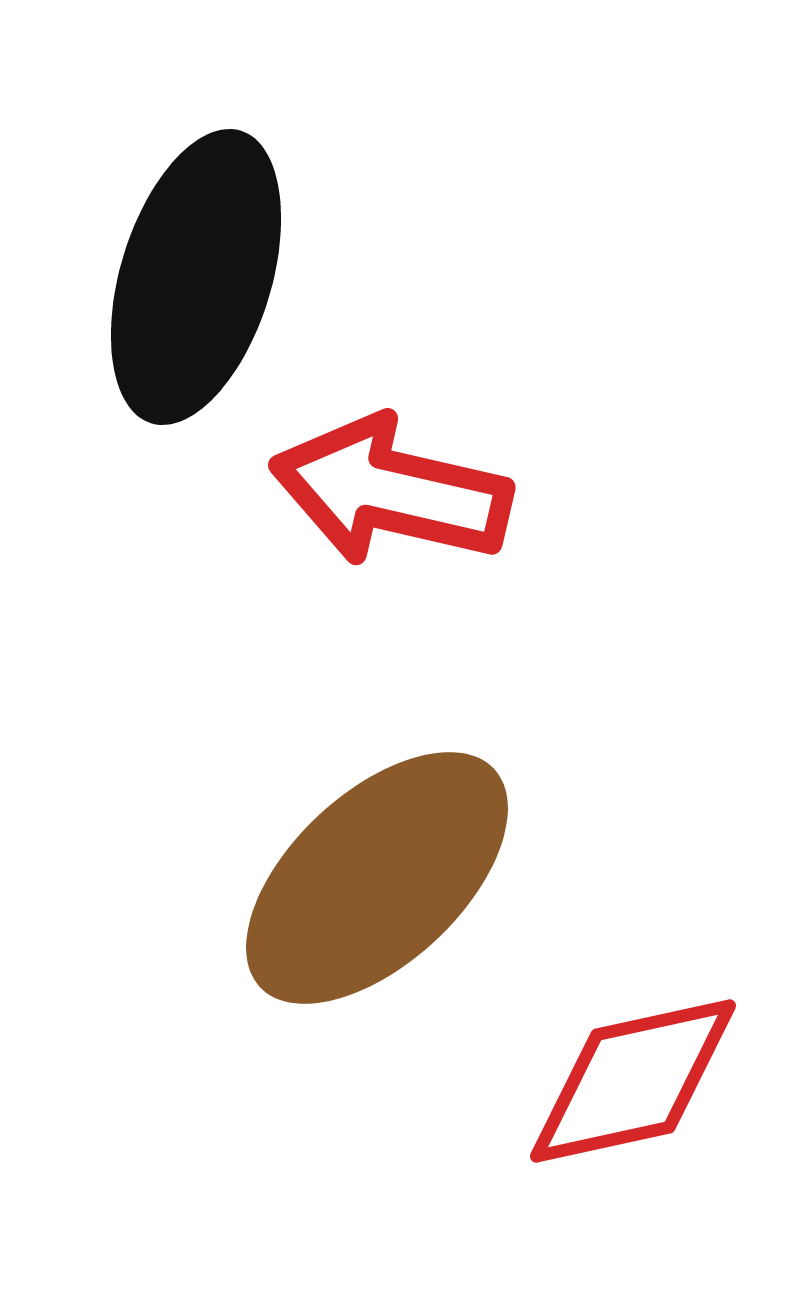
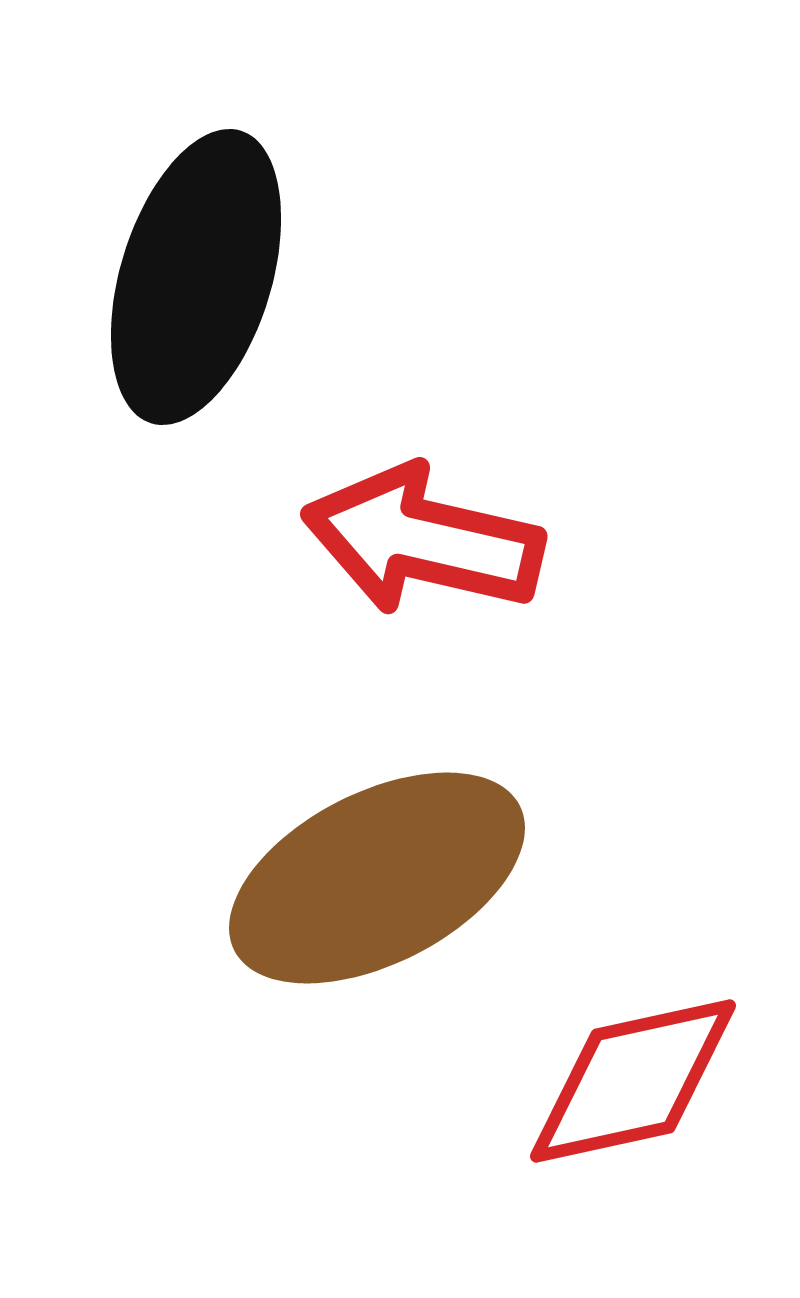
red arrow: moved 32 px right, 49 px down
brown ellipse: rotated 16 degrees clockwise
